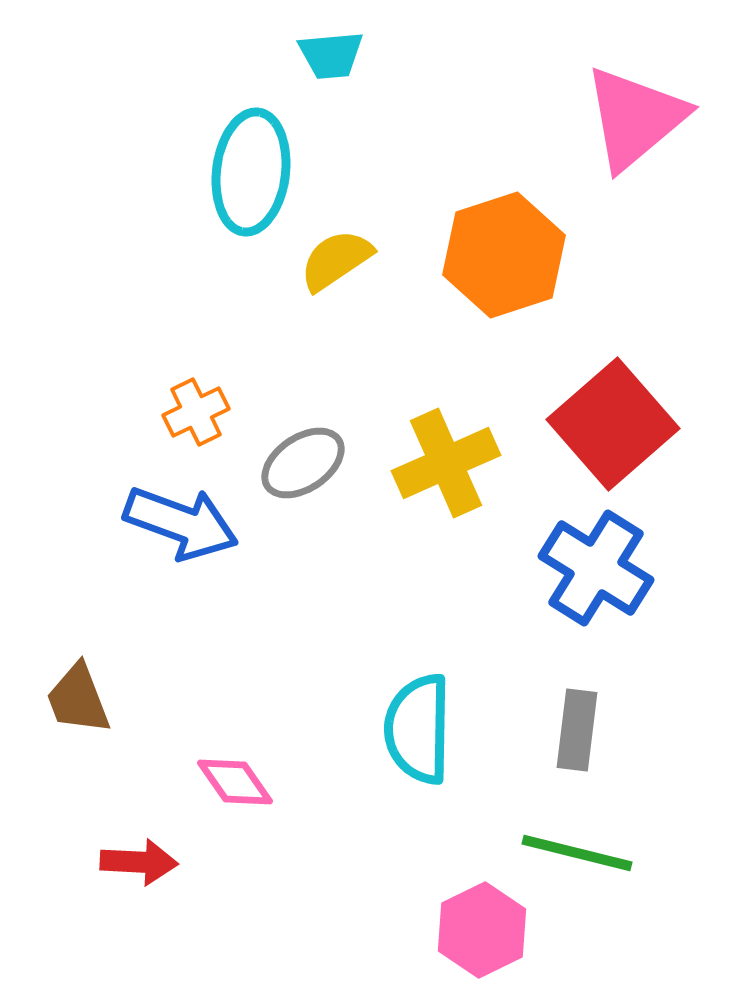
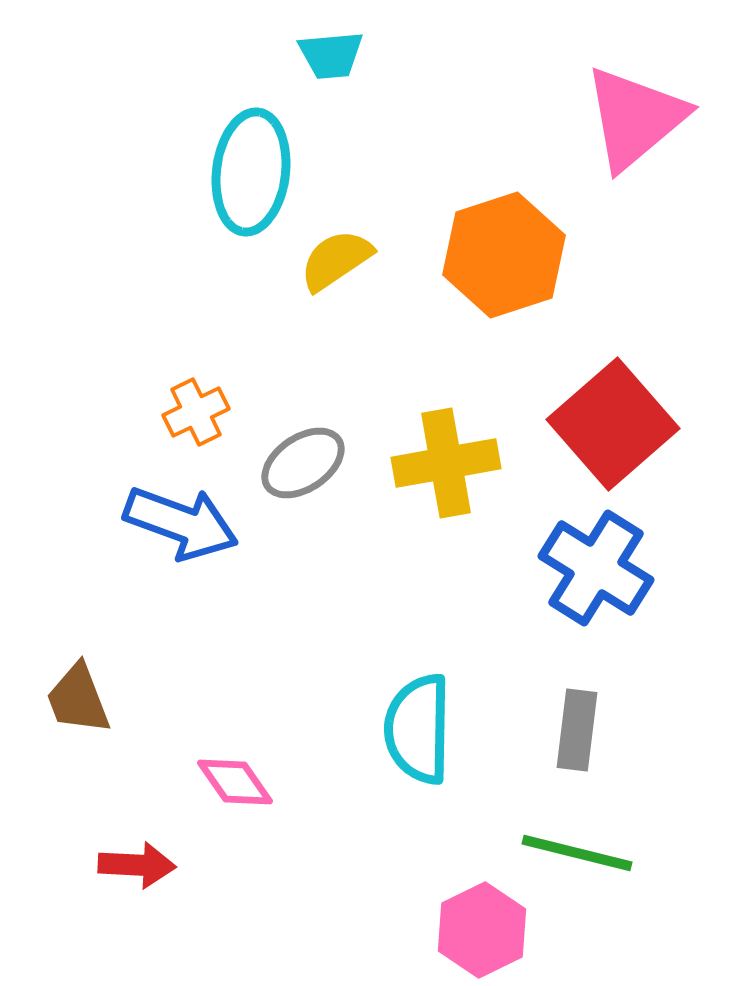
yellow cross: rotated 14 degrees clockwise
red arrow: moved 2 px left, 3 px down
